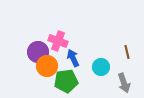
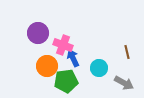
pink cross: moved 5 px right, 4 px down
purple circle: moved 19 px up
cyan circle: moved 2 px left, 1 px down
gray arrow: rotated 42 degrees counterclockwise
